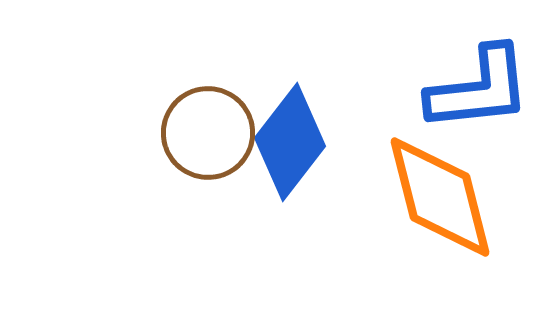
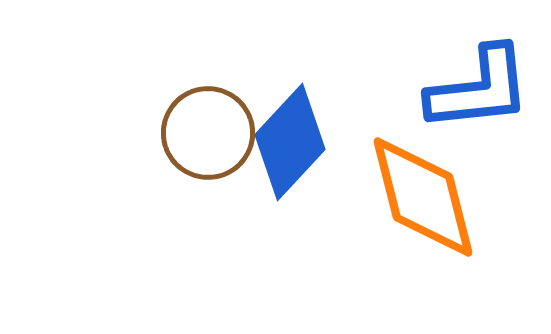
blue diamond: rotated 5 degrees clockwise
orange diamond: moved 17 px left
